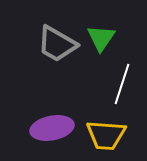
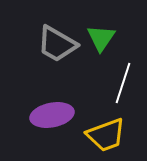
white line: moved 1 px right, 1 px up
purple ellipse: moved 13 px up
yellow trapezoid: rotated 24 degrees counterclockwise
